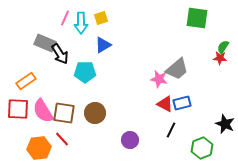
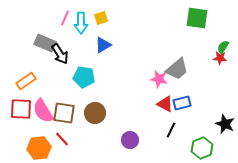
cyan pentagon: moved 1 px left, 5 px down; rotated 10 degrees clockwise
red square: moved 3 px right
